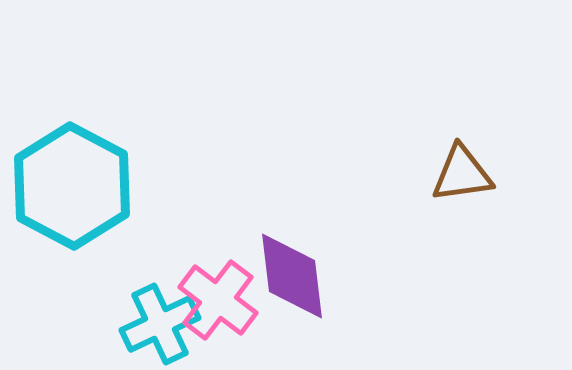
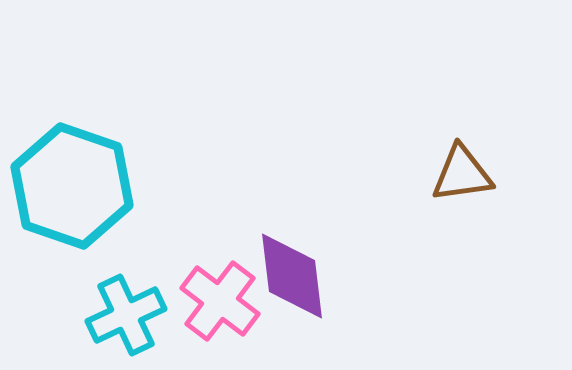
cyan hexagon: rotated 9 degrees counterclockwise
pink cross: moved 2 px right, 1 px down
cyan cross: moved 34 px left, 9 px up
